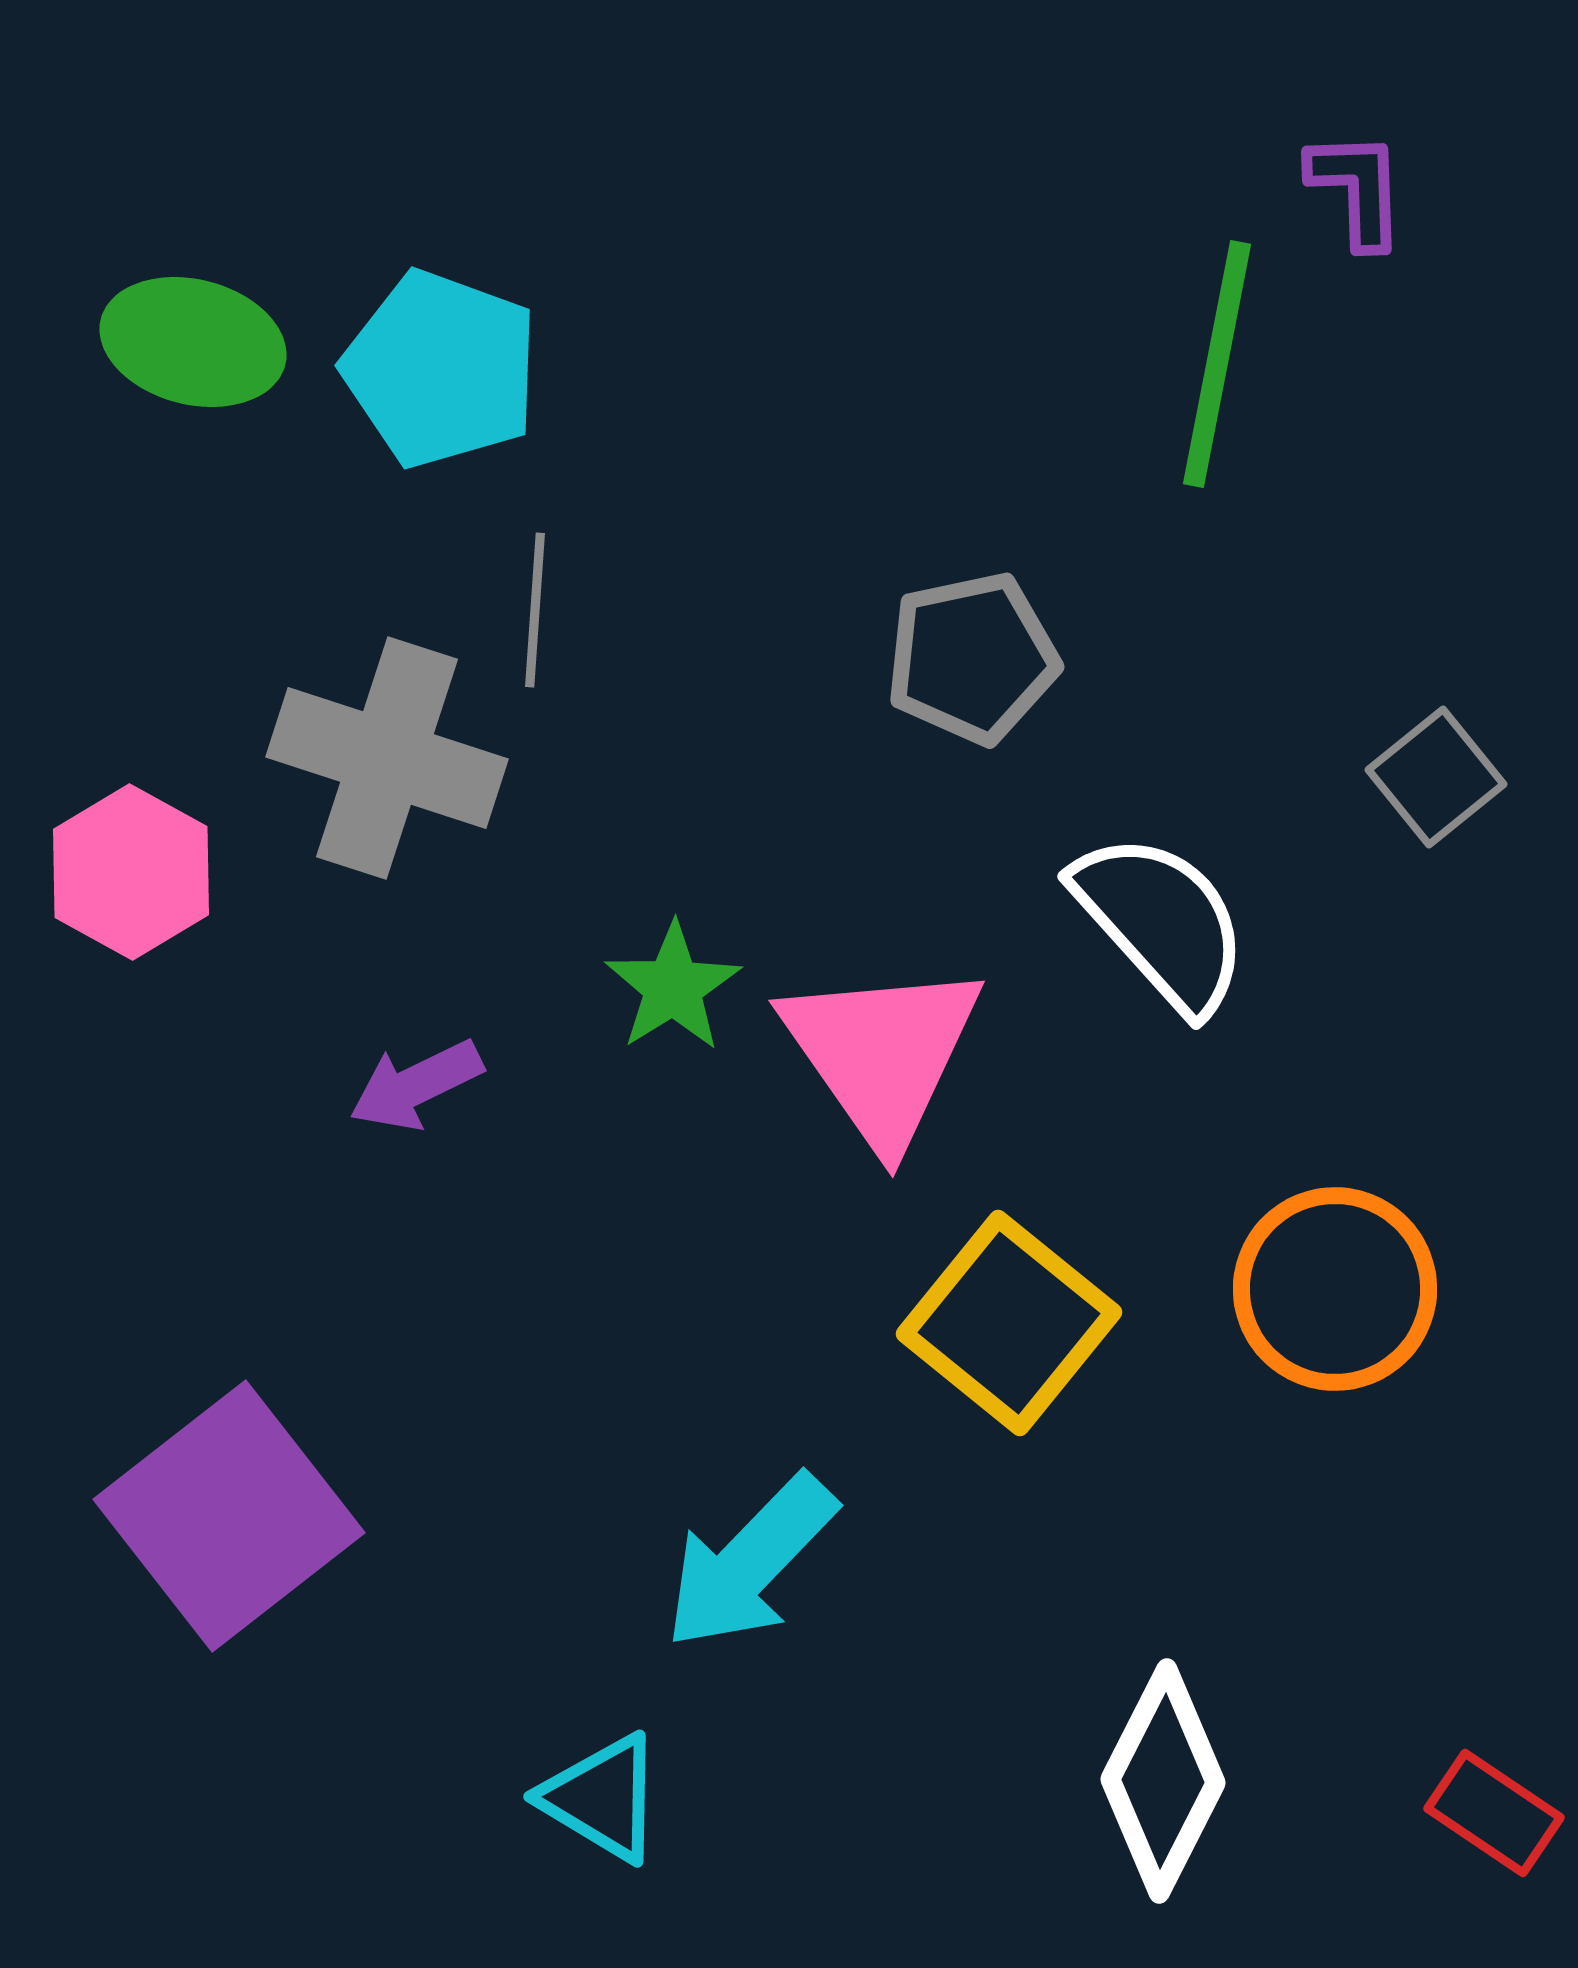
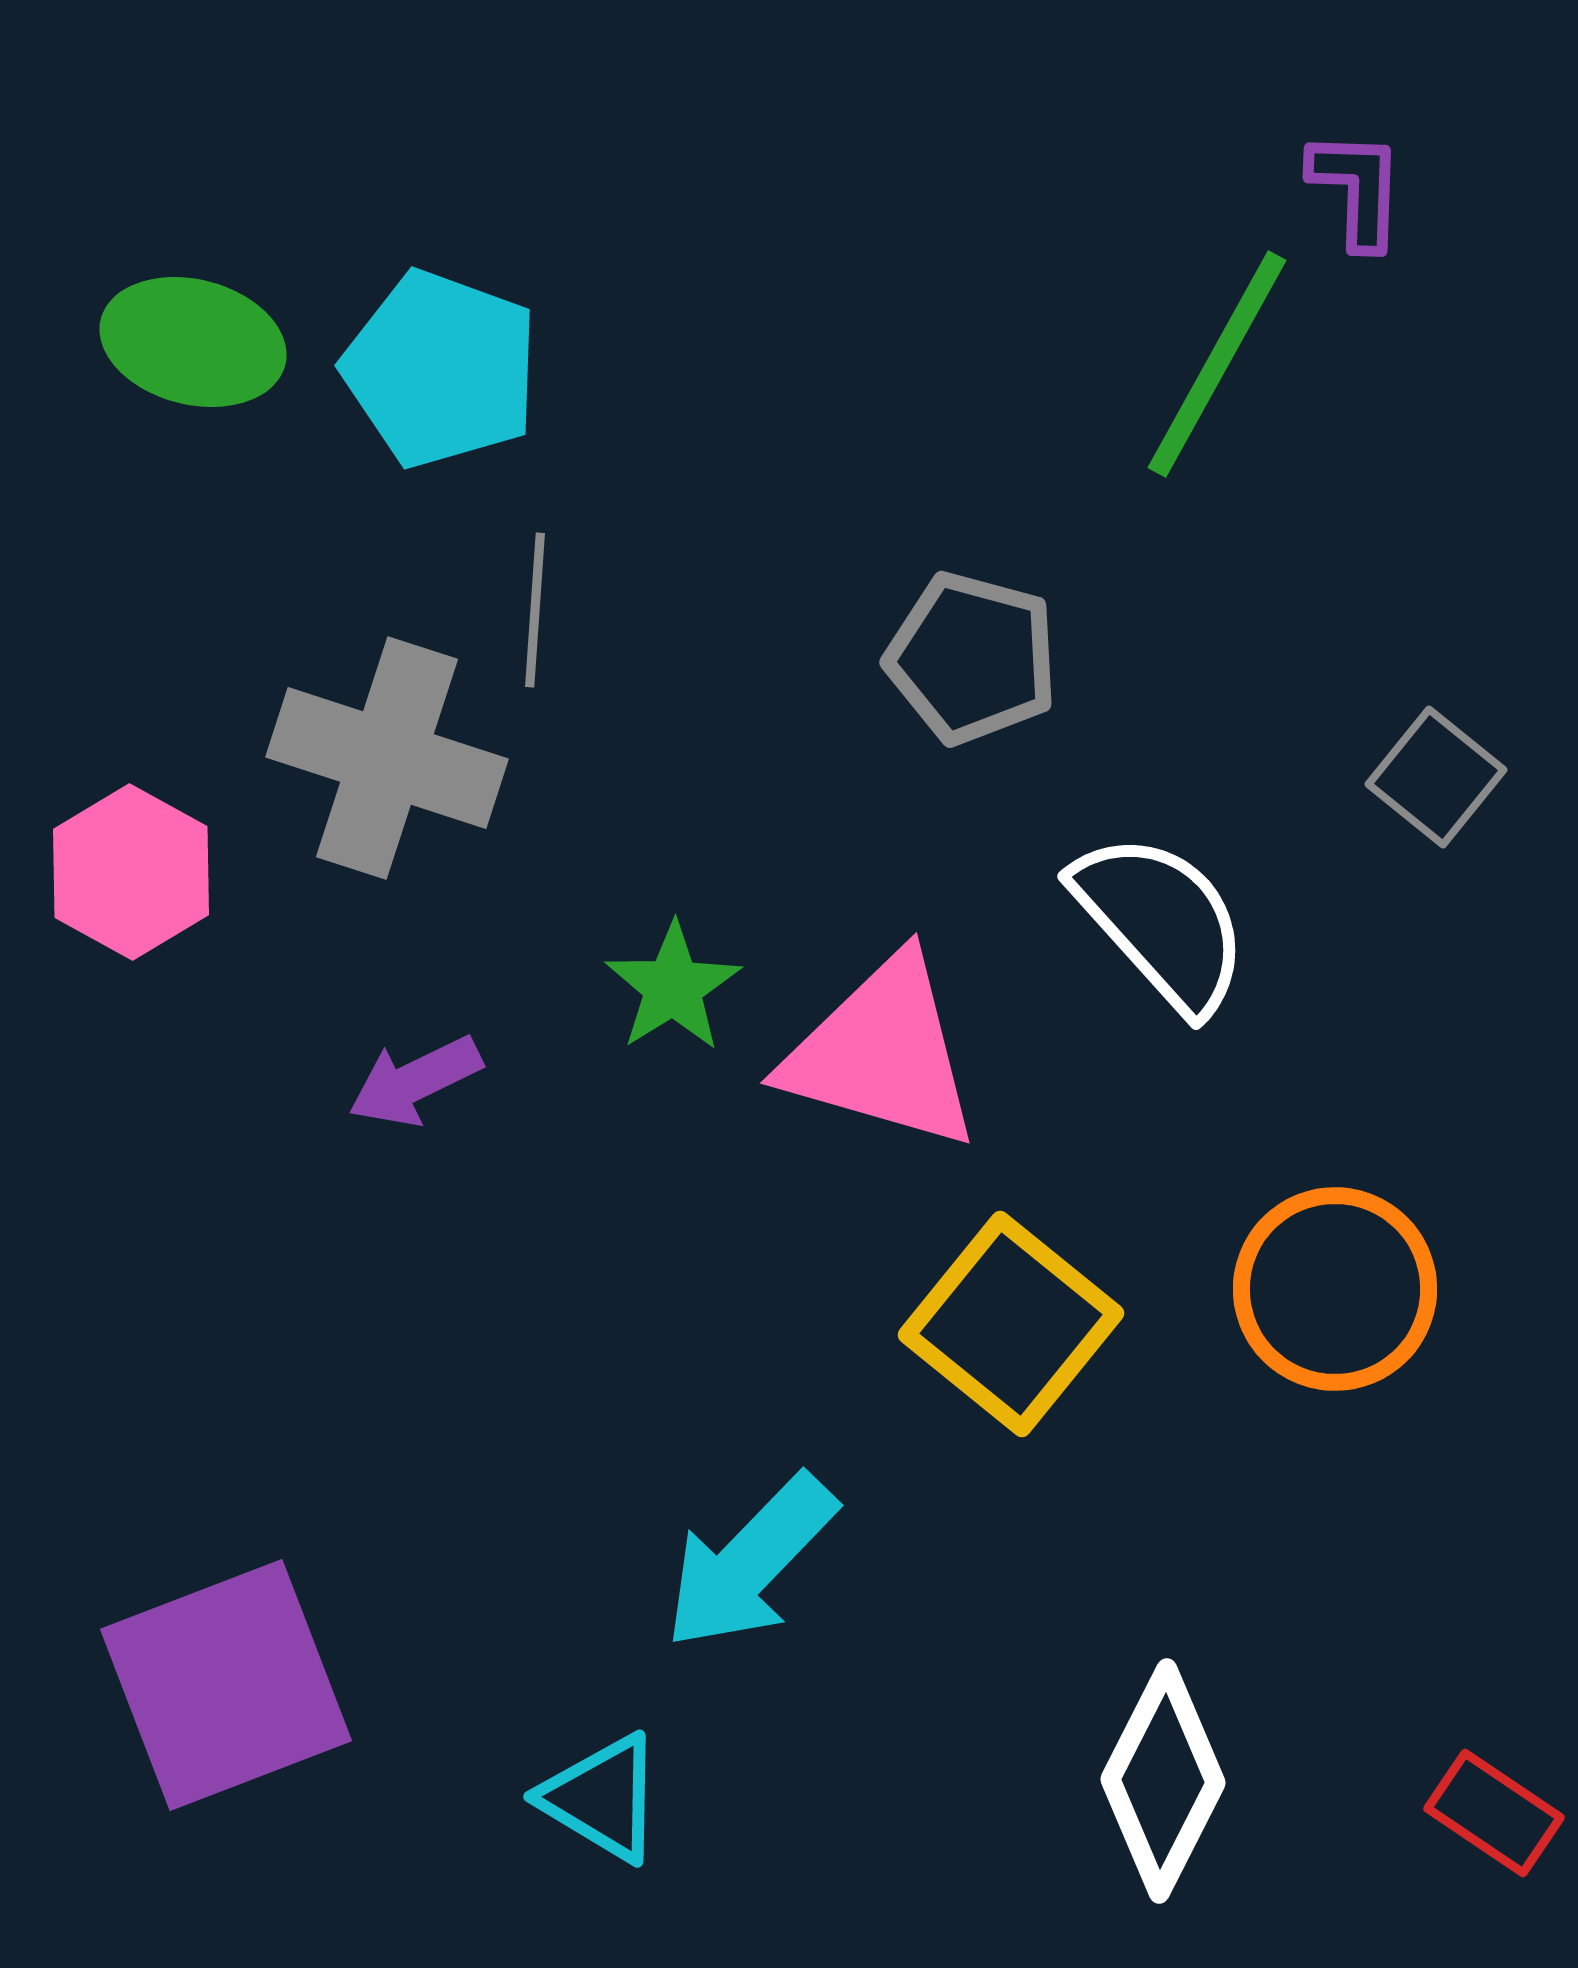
purple L-shape: rotated 4 degrees clockwise
green line: rotated 18 degrees clockwise
gray pentagon: rotated 27 degrees clockwise
gray square: rotated 12 degrees counterclockwise
pink triangle: rotated 39 degrees counterclockwise
purple arrow: moved 1 px left, 4 px up
yellow square: moved 2 px right, 1 px down
purple square: moved 3 px left, 169 px down; rotated 17 degrees clockwise
